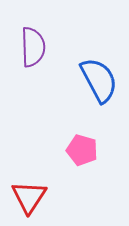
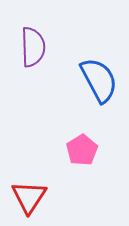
pink pentagon: rotated 24 degrees clockwise
